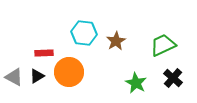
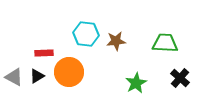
cyan hexagon: moved 2 px right, 1 px down
brown star: rotated 24 degrees clockwise
green trapezoid: moved 2 px right, 2 px up; rotated 28 degrees clockwise
black cross: moved 7 px right
green star: rotated 15 degrees clockwise
